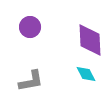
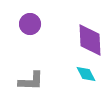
purple circle: moved 3 px up
gray L-shape: rotated 12 degrees clockwise
